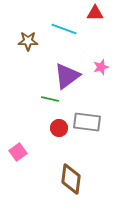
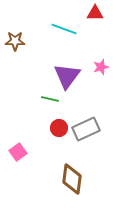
brown star: moved 13 px left
purple triangle: rotated 16 degrees counterclockwise
gray rectangle: moved 1 px left, 7 px down; rotated 32 degrees counterclockwise
brown diamond: moved 1 px right
